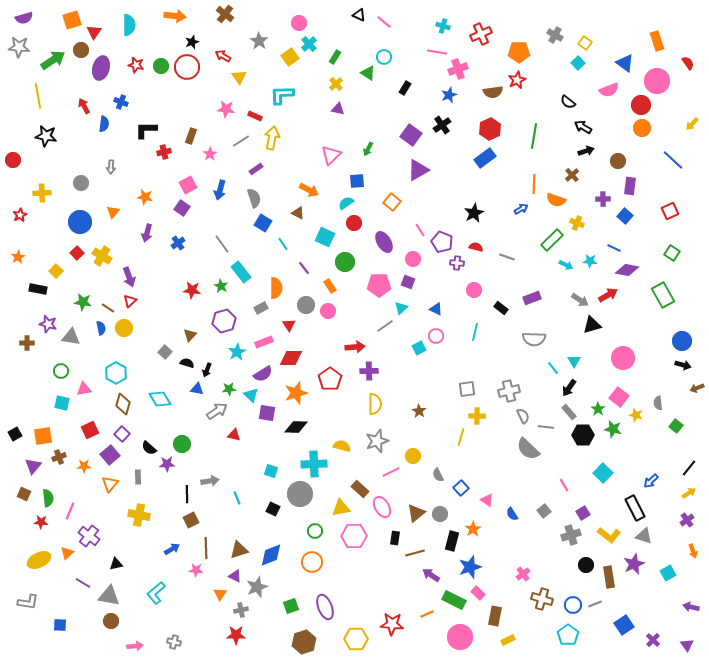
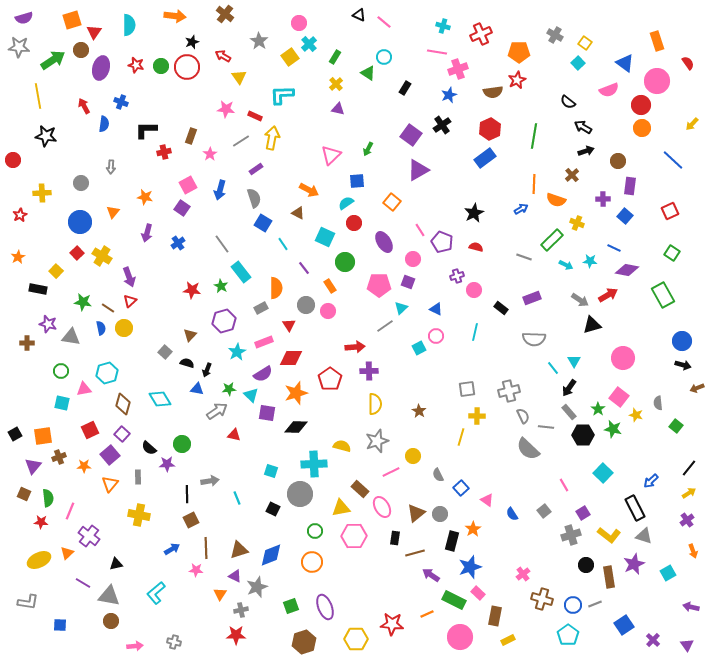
gray line at (507, 257): moved 17 px right
purple cross at (457, 263): moved 13 px down; rotated 24 degrees counterclockwise
cyan hexagon at (116, 373): moved 9 px left; rotated 15 degrees clockwise
